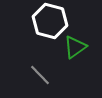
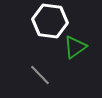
white hexagon: rotated 8 degrees counterclockwise
